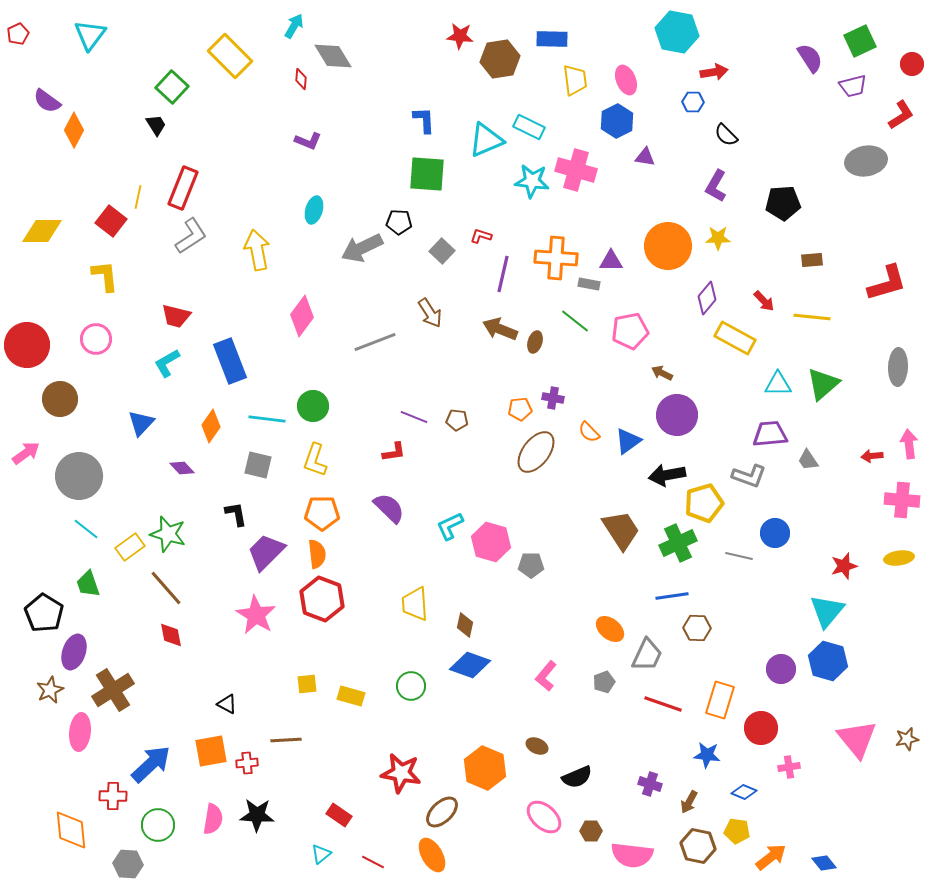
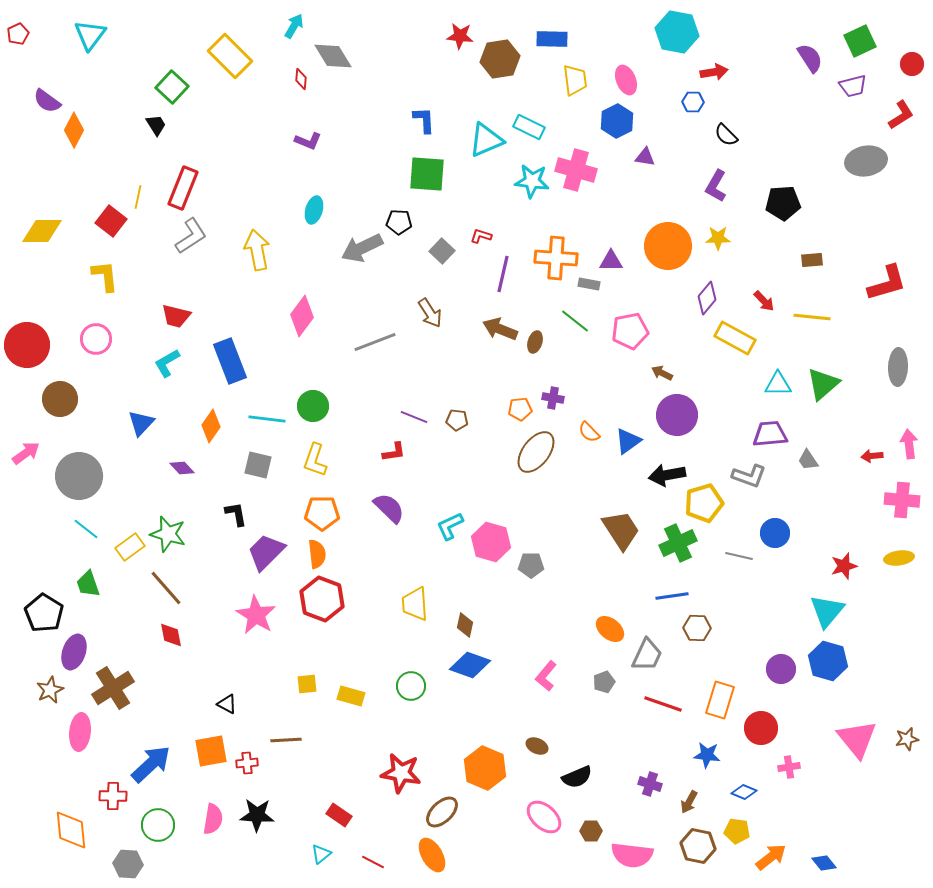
brown cross at (113, 690): moved 2 px up
